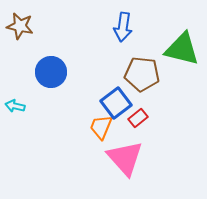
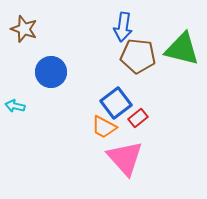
brown star: moved 4 px right, 3 px down; rotated 8 degrees clockwise
brown pentagon: moved 4 px left, 18 px up
orange trapezoid: moved 3 px right; rotated 84 degrees counterclockwise
